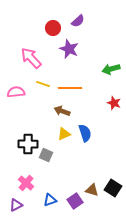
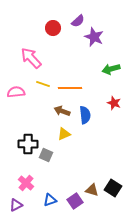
purple star: moved 25 px right, 12 px up
blue semicircle: moved 18 px up; rotated 12 degrees clockwise
